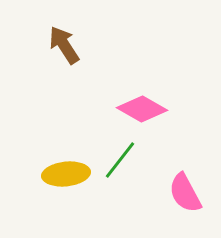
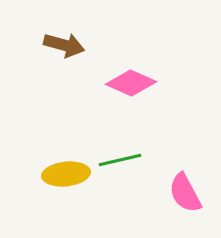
brown arrow: rotated 138 degrees clockwise
pink diamond: moved 11 px left, 26 px up; rotated 6 degrees counterclockwise
green line: rotated 39 degrees clockwise
